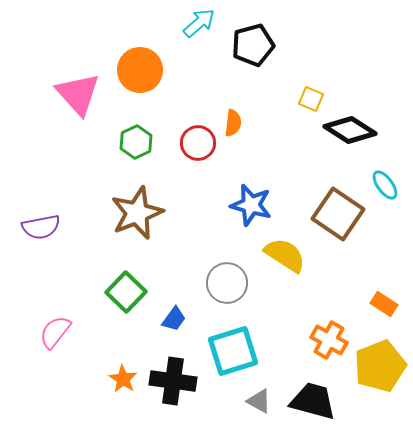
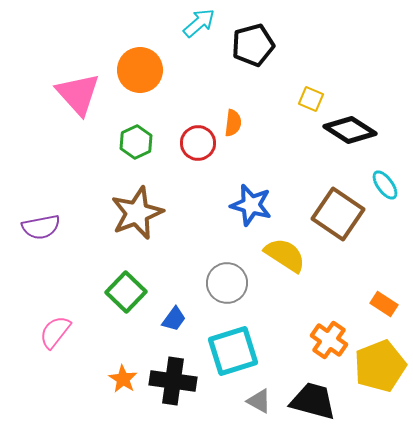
orange cross: rotated 6 degrees clockwise
